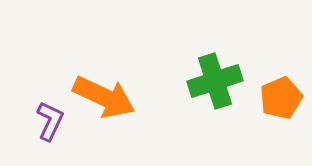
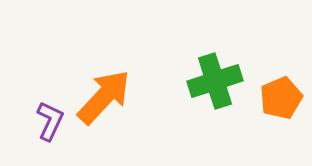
orange arrow: rotated 72 degrees counterclockwise
